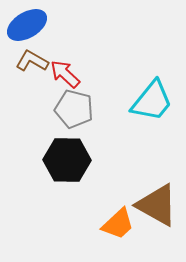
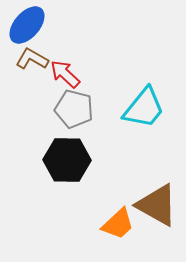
blue ellipse: rotated 18 degrees counterclockwise
brown L-shape: moved 2 px up
cyan trapezoid: moved 8 px left, 7 px down
